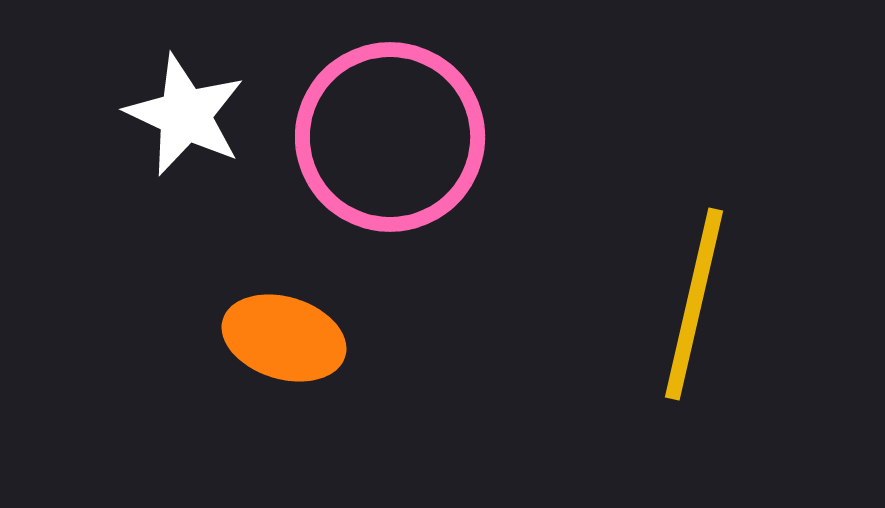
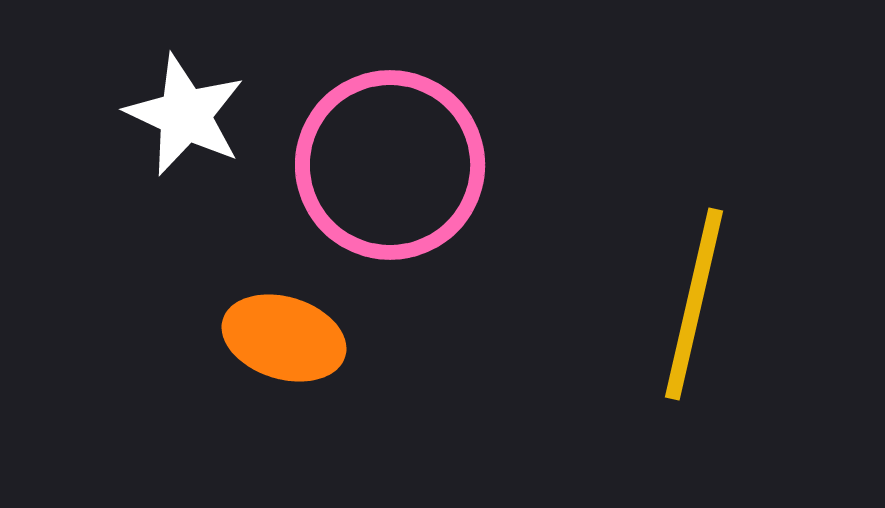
pink circle: moved 28 px down
